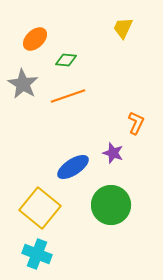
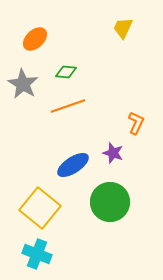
green diamond: moved 12 px down
orange line: moved 10 px down
blue ellipse: moved 2 px up
green circle: moved 1 px left, 3 px up
